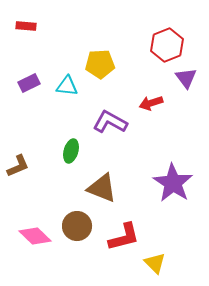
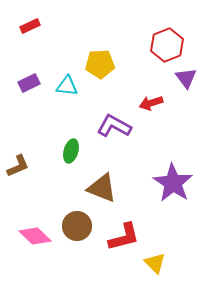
red rectangle: moved 4 px right; rotated 30 degrees counterclockwise
purple L-shape: moved 4 px right, 4 px down
